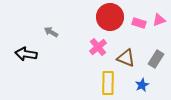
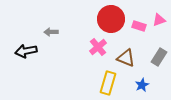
red circle: moved 1 px right, 2 px down
pink rectangle: moved 3 px down
gray arrow: rotated 32 degrees counterclockwise
black arrow: moved 3 px up; rotated 20 degrees counterclockwise
gray rectangle: moved 3 px right, 2 px up
yellow rectangle: rotated 15 degrees clockwise
